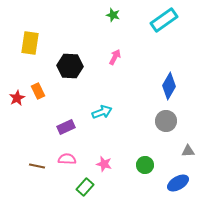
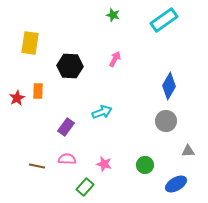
pink arrow: moved 2 px down
orange rectangle: rotated 28 degrees clockwise
purple rectangle: rotated 30 degrees counterclockwise
blue ellipse: moved 2 px left, 1 px down
